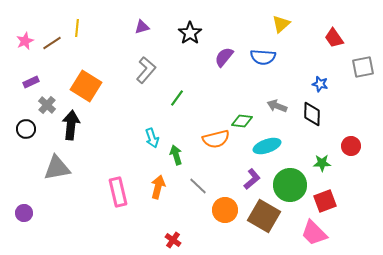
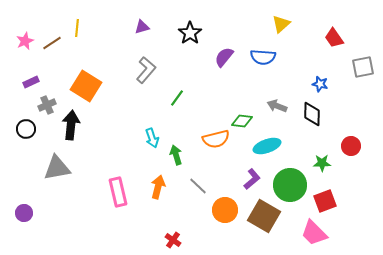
gray cross: rotated 24 degrees clockwise
